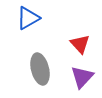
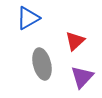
red triangle: moved 5 px left, 3 px up; rotated 30 degrees clockwise
gray ellipse: moved 2 px right, 5 px up
